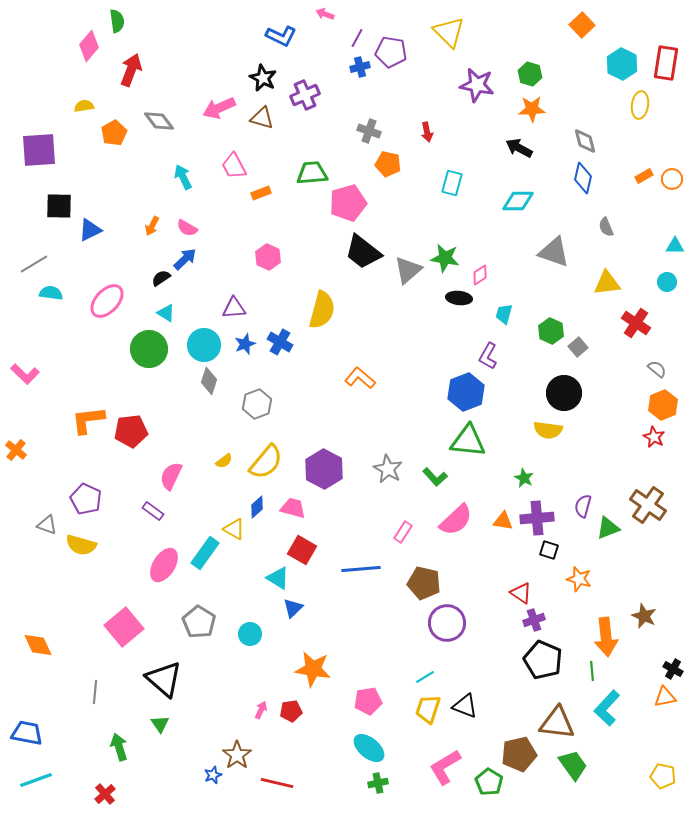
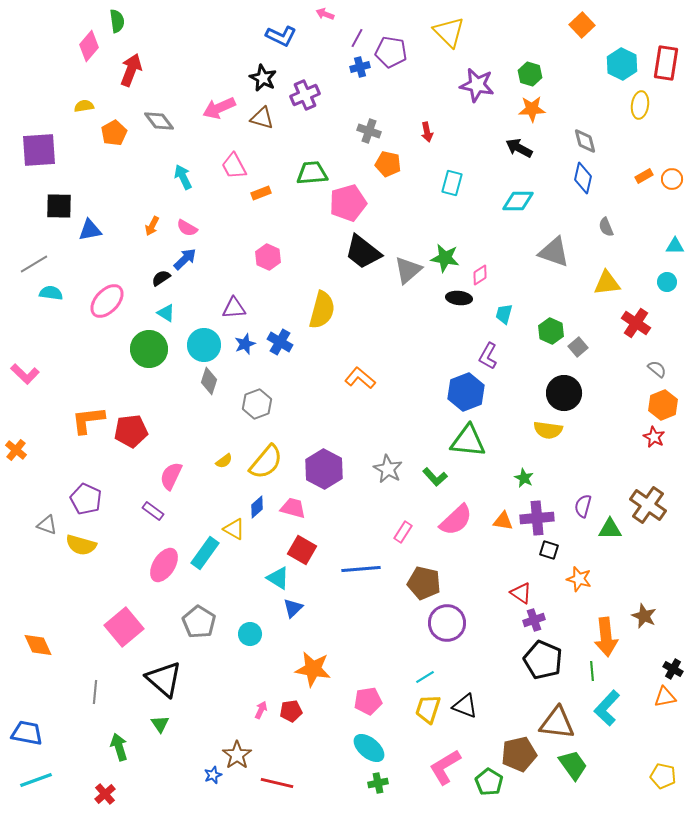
blue triangle at (90, 230): rotated 15 degrees clockwise
green triangle at (608, 528): moved 2 px right, 1 px down; rotated 20 degrees clockwise
